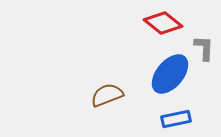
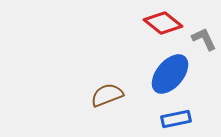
gray L-shape: moved 9 px up; rotated 28 degrees counterclockwise
